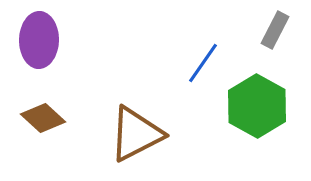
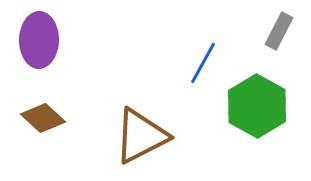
gray rectangle: moved 4 px right, 1 px down
blue line: rotated 6 degrees counterclockwise
brown triangle: moved 5 px right, 2 px down
